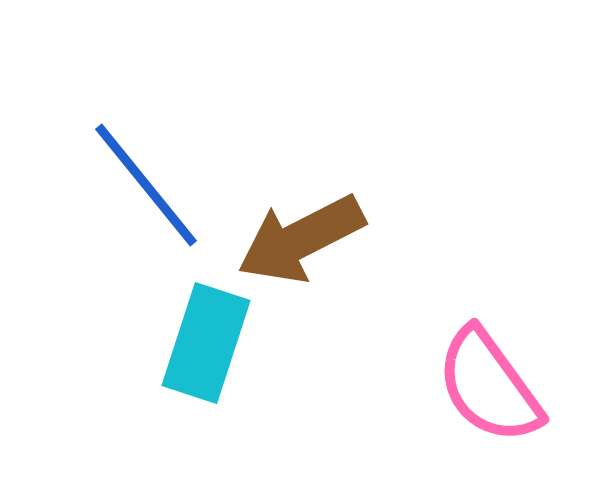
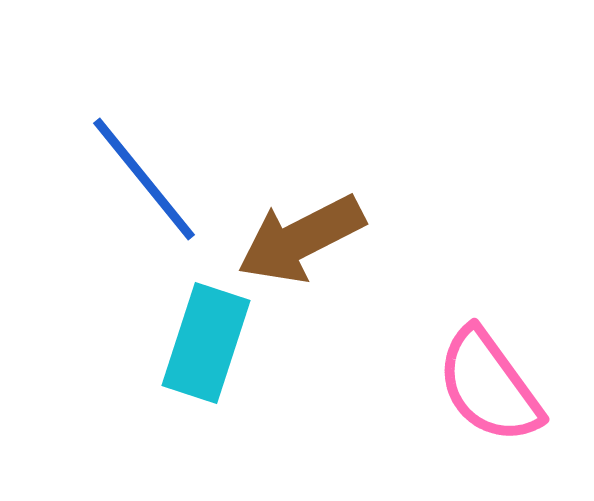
blue line: moved 2 px left, 6 px up
